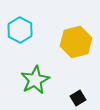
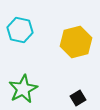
cyan hexagon: rotated 15 degrees counterclockwise
green star: moved 12 px left, 9 px down
